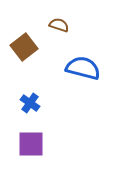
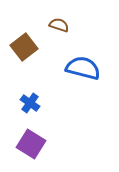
purple square: rotated 32 degrees clockwise
